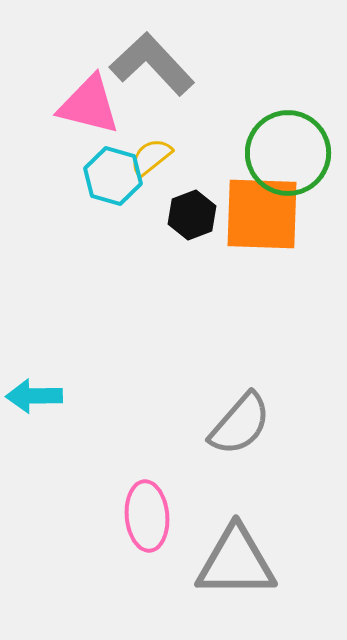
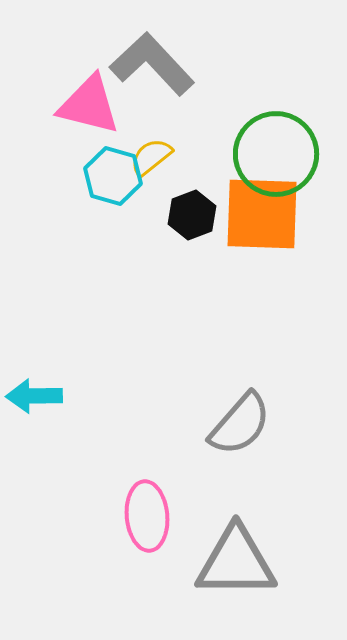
green circle: moved 12 px left, 1 px down
